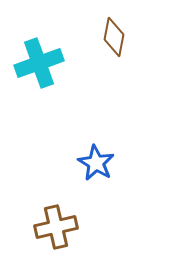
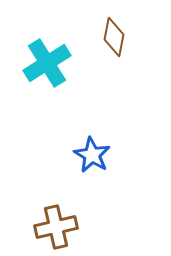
cyan cross: moved 8 px right; rotated 12 degrees counterclockwise
blue star: moved 4 px left, 8 px up
